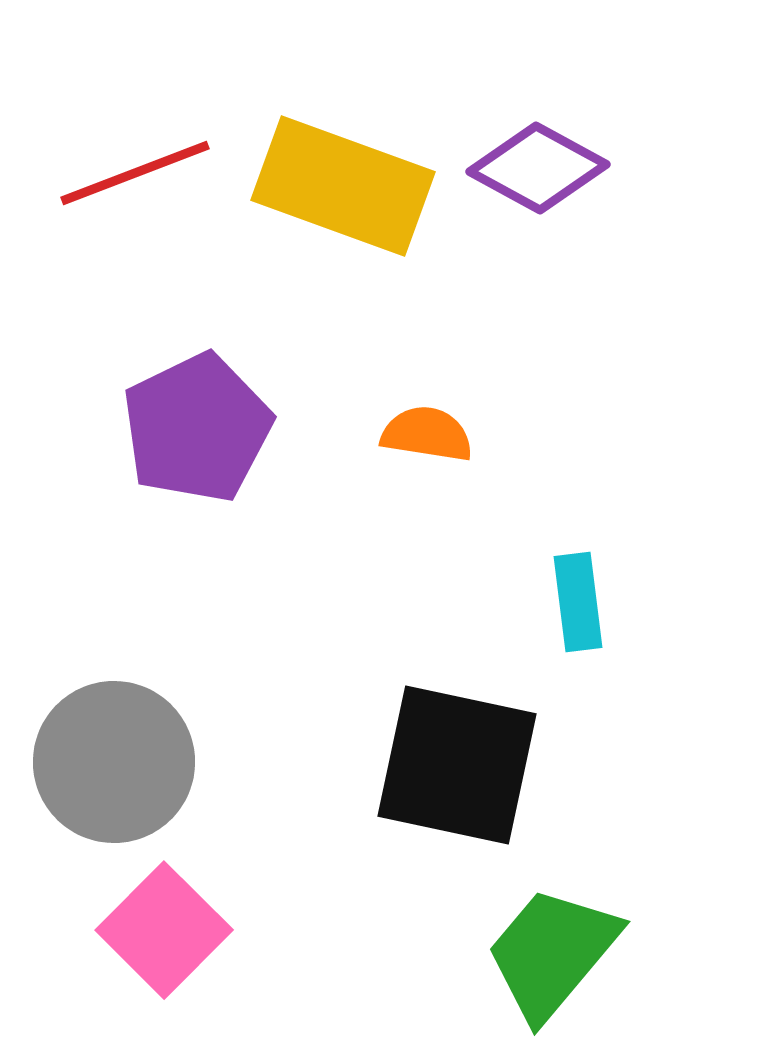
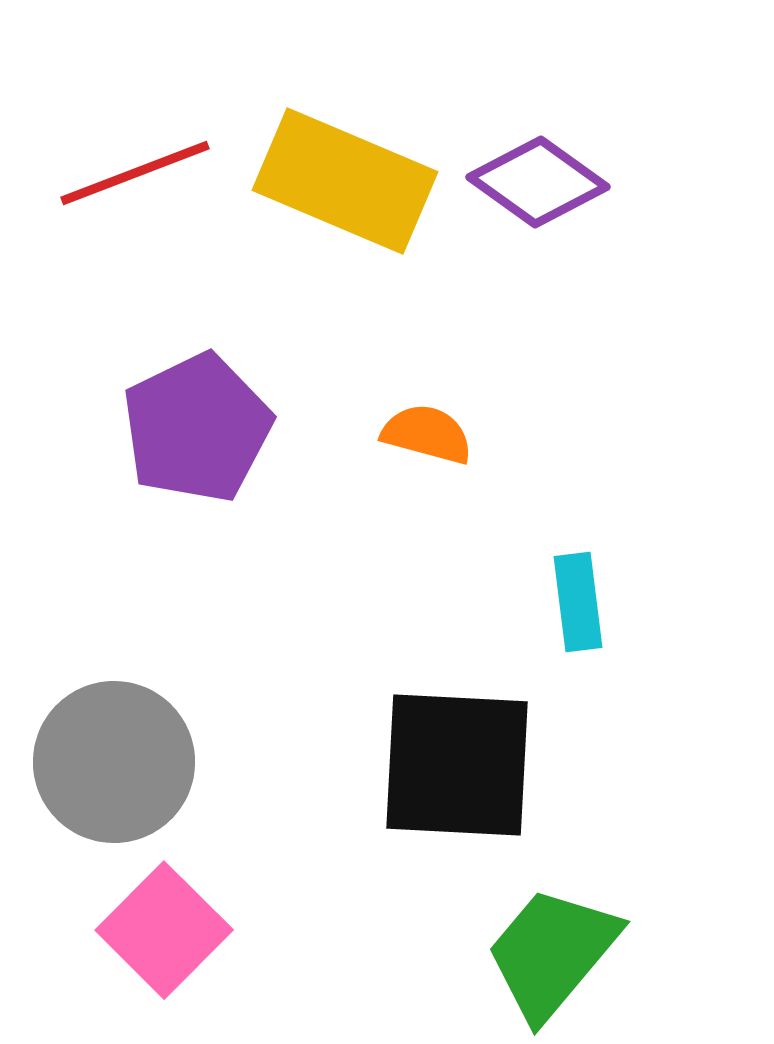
purple diamond: moved 14 px down; rotated 7 degrees clockwise
yellow rectangle: moved 2 px right, 5 px up; rotated 3 degrees clockwise
orange semicircle: rotated 6 degrees clockwise
black square: rotated 9 degrees counterclockwise
